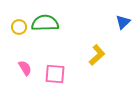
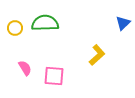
blue triangle: moved 1 px down
yellow circle: moved 4 px left, 1 px down
pink square: moved 1 px left, 2 px down
